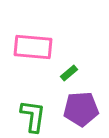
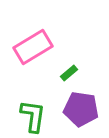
pink rectangle: rotated 36 degrees counterclockwise
purple pentagon: rotated 12 degrees clockwise
